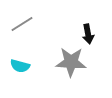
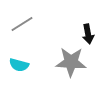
cyan semicircle: moved 1 px left, 1 px up
